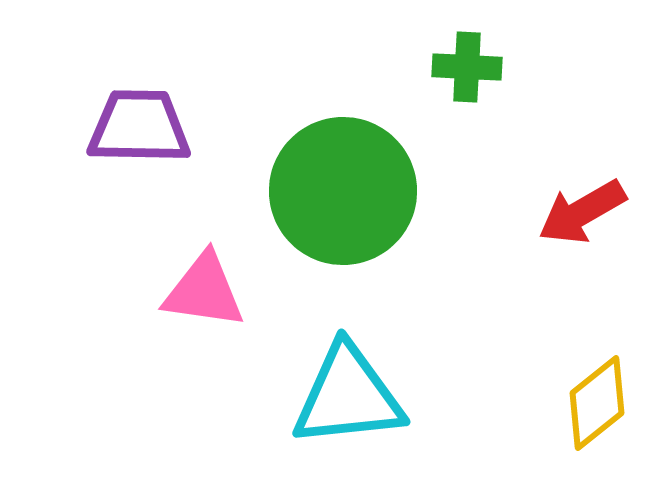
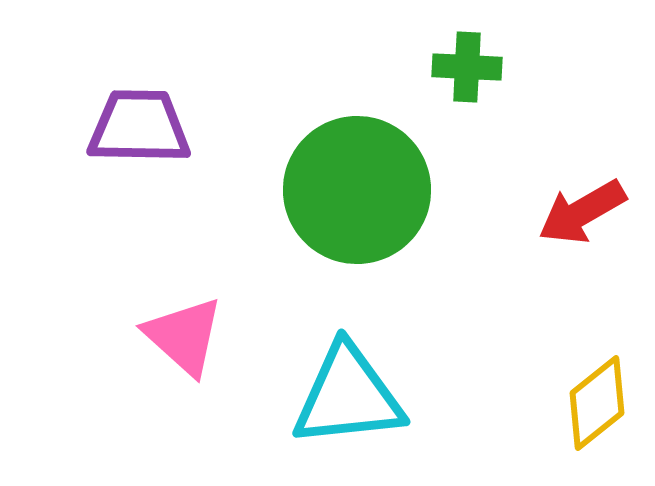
green circle: moved 14 px right, 1 px up
pink triangle: moved 20 px left, 45 px down; rotated 34 degrees clockwise
